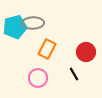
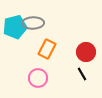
black line: moved 8 px right
